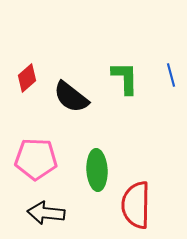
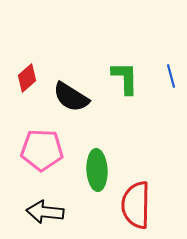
blue line: moved 1 px down
black semicircle: rotated 6 degrees counterclockwise
pink pentagon: moved 6 px right, 9 px up
black arrow: moved 1 px left, 1 px up
